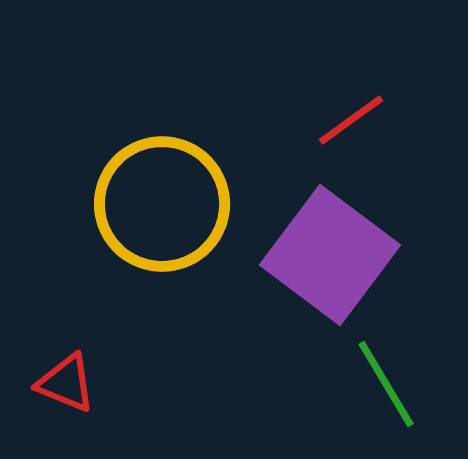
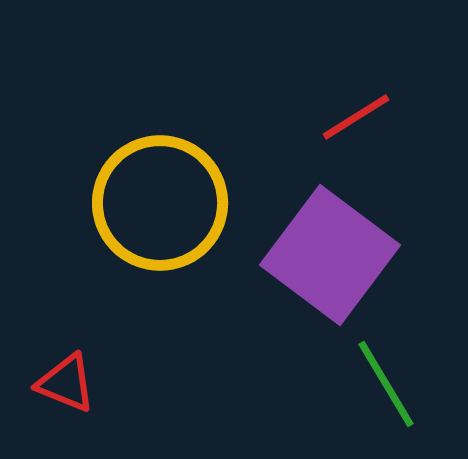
red line: moved 5 px right, 3 px up; rotated 4 degrees clockwise
yellow circle: moved 2 px left, 1 px up
